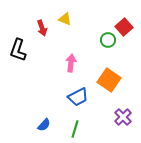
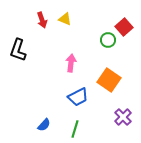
red arrow: moved 8 px up
